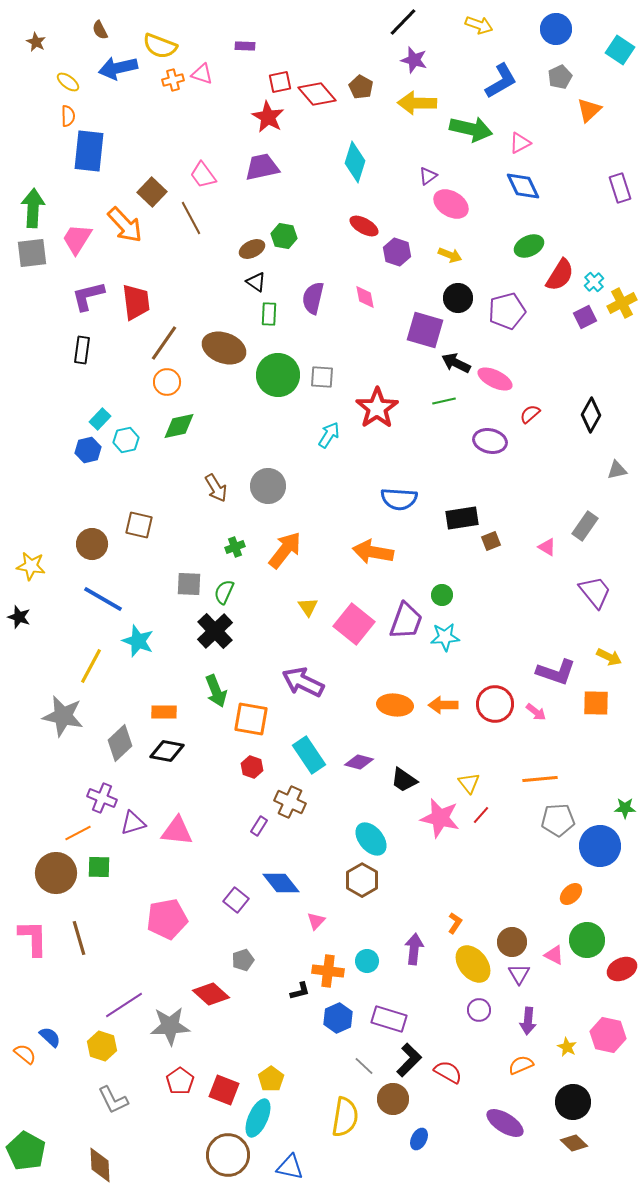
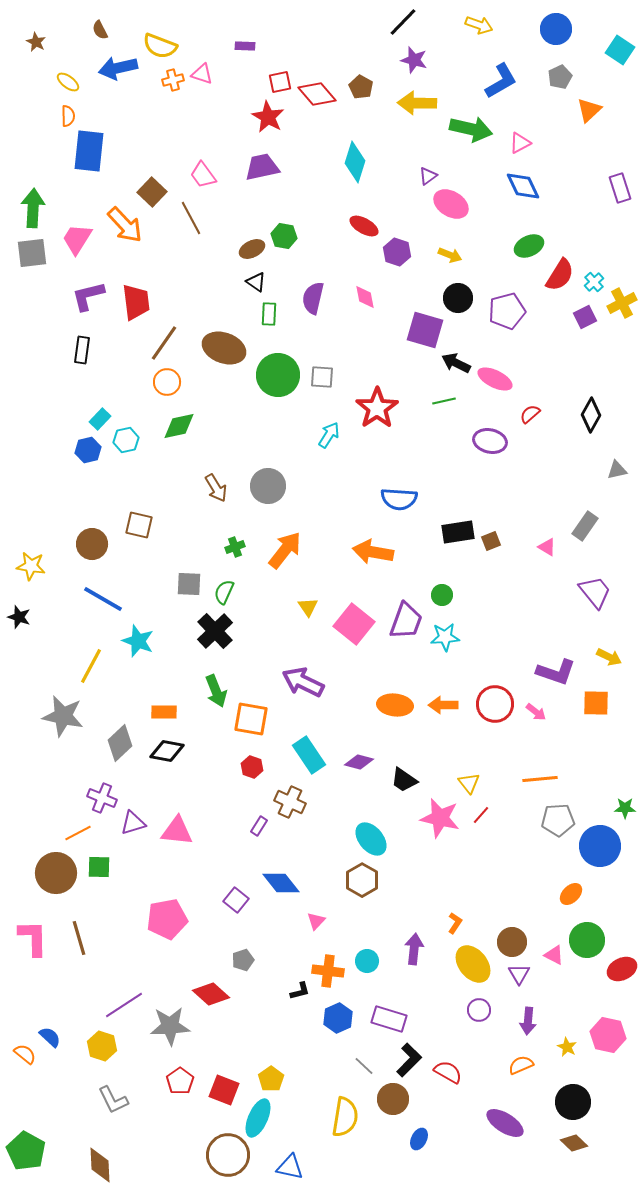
black rectangle at (462, 518): moved 4 px left, 14 px down
